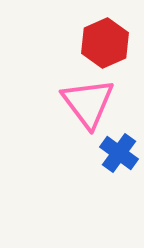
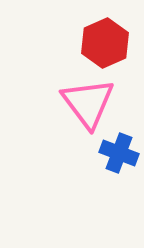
blue cross: rotated 15 degrees counterclockwise
